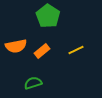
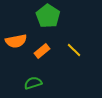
orange semicircle: moved 5 px up
yellow line: moved 2 px left; rotated 70 degrees clockwise
